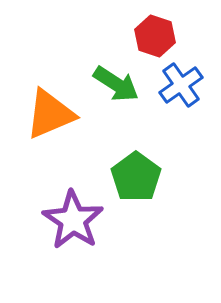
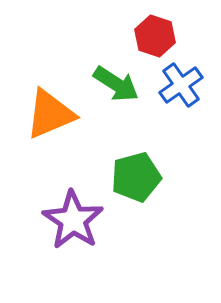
green pentagon: rotated 21 degrees clockwise
